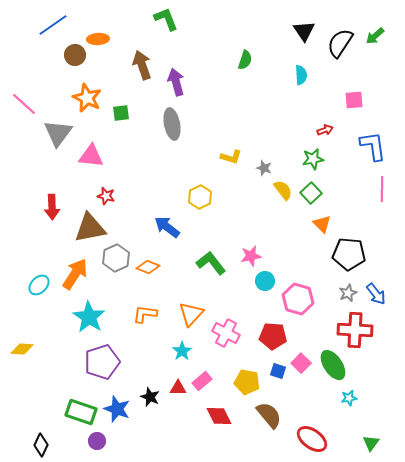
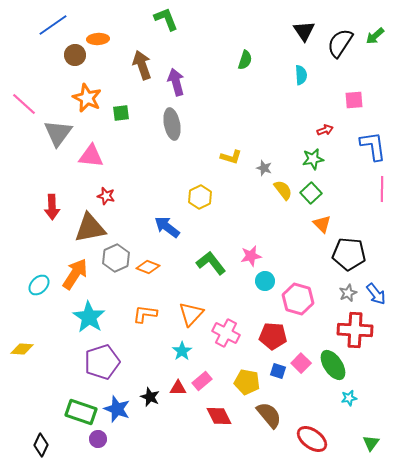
purple circle at (97, 441): moved 1 px right, 2 px up
